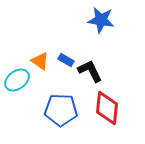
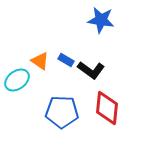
black L-shape: moved 1 px right, 1 px up; rotated 152 degrees clockwise
blue pentagon: moved 1 px right, 2 px down
